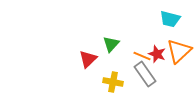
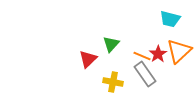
red star: moved 1 px right; rotated 18 degrees clockwise
